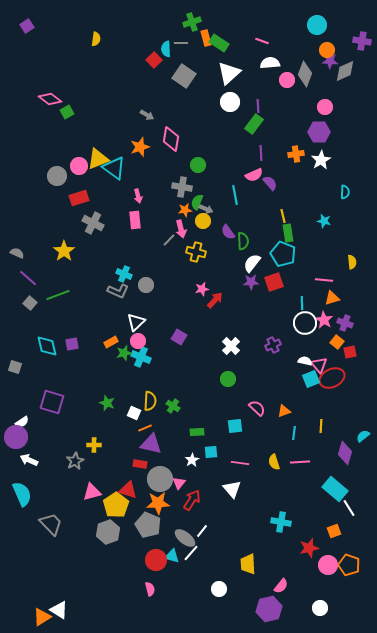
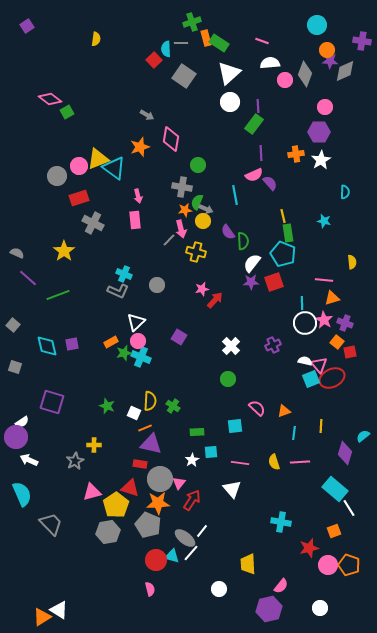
pink circle at (287, 80): moved 2 px left
gray circle at (146, 285): moved 11 px right
gray square at (30, 303): moved 17 px left, 22 px down
green star at (107, 403): moved 3 px down
red triangle at (128, 490): moved 2 px right, 2 px up
gray hexagon at (108, 532): rotated 10 degrees clockwise
